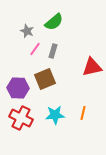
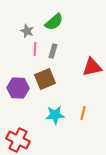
pink line: rotated 32 degrees counterclockwise
red cross: moved 3 px left, 22 px down
